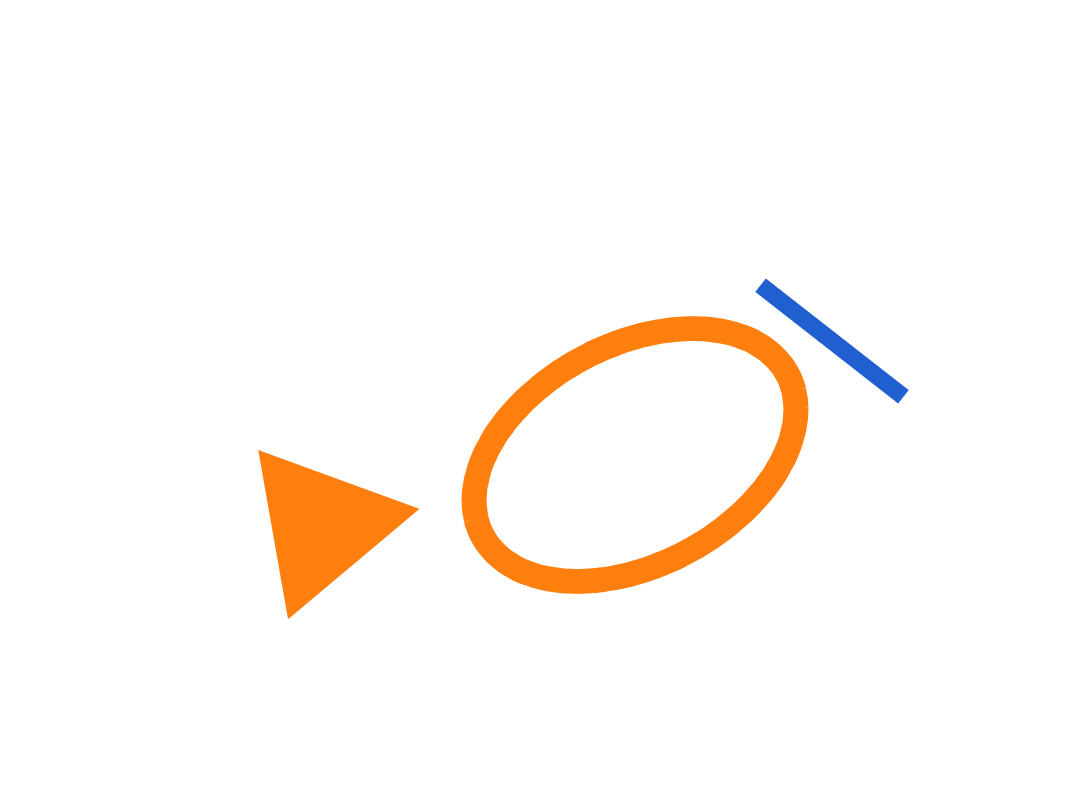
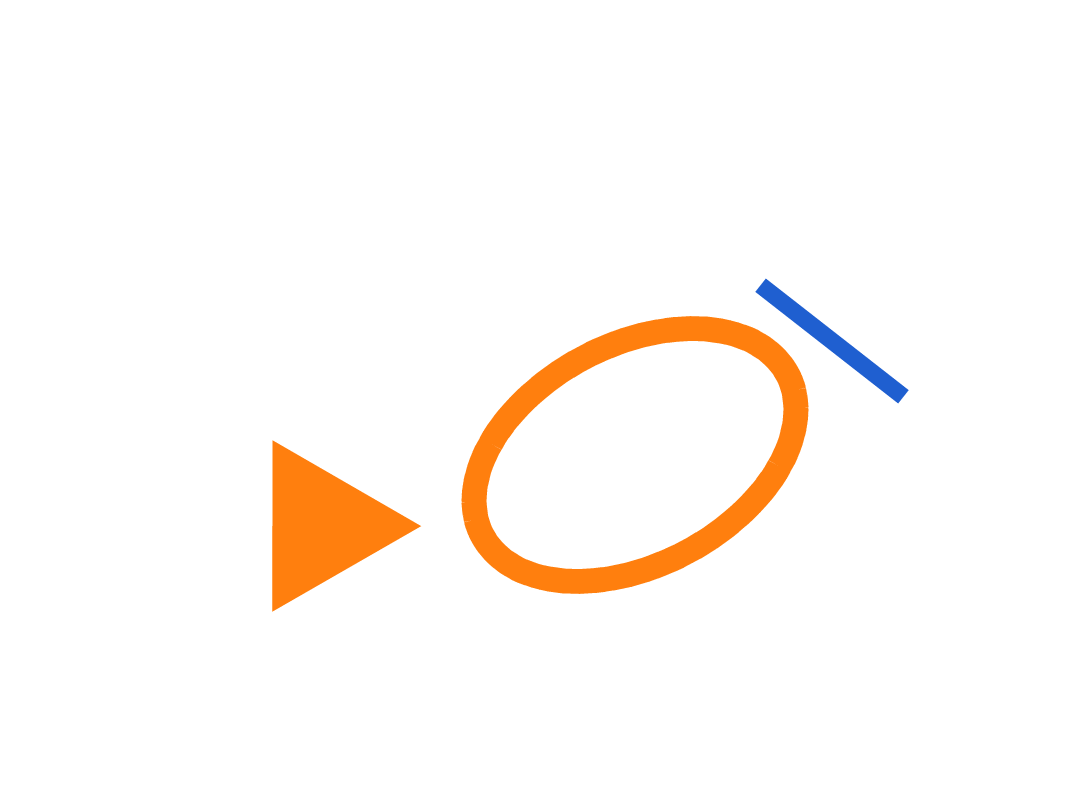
orange triangle: rotated 10 degrees clockwise
